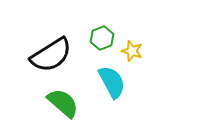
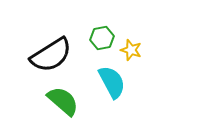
green hexagon: rotated 10 degrees clockwise
yellow star: moved 1 px left, 1 px up
green semicircle: moved 2 px up
